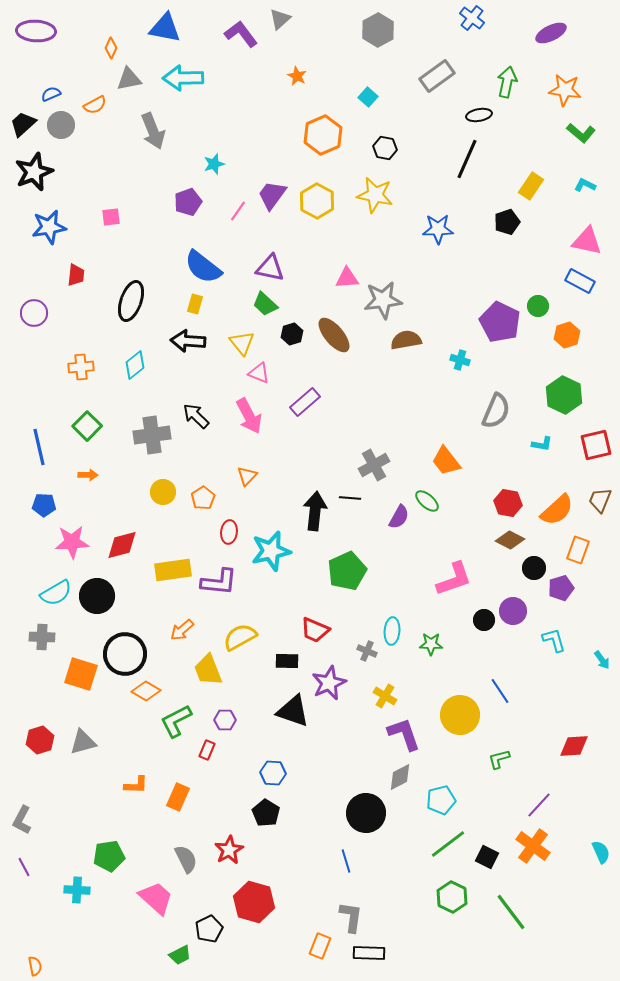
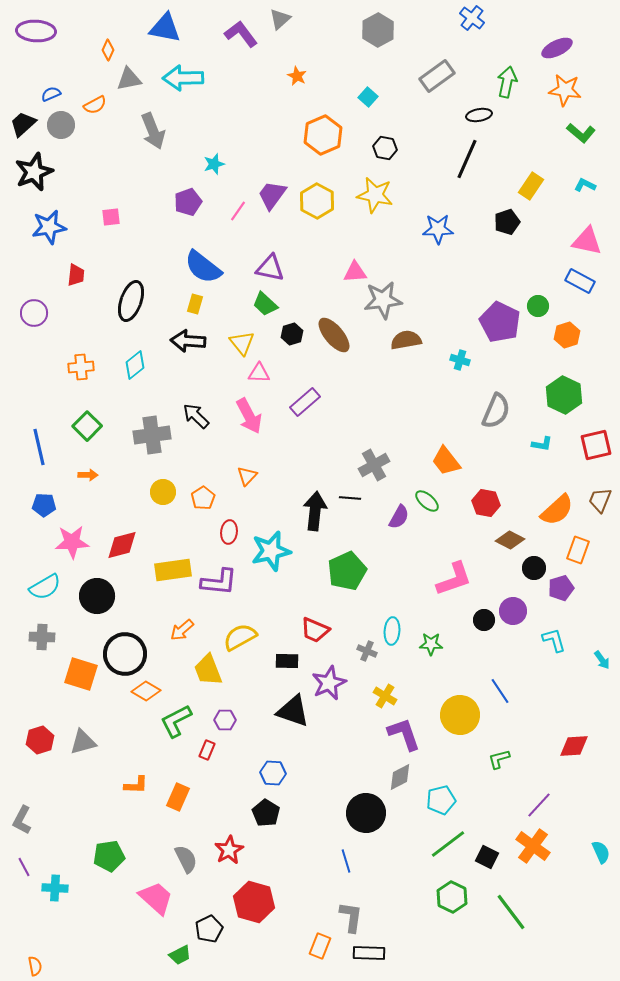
purple ellipse at (551, 33): moved 6 px right, 15 px down
orange diamond at (111, 48): moved 3 px left, 2 px down
pink triangle at (347, 278): moved 8 px right, 6 px up
pink triangle at (259, 373): rotated 20 degrees counterclockwise
red hexagon at (508, 503): moved 22 px left
cyan semicircle at (56, 593): moved 11 px left, 6 px up
cyan cross at (77, 890): moved 22 px left, 2 px up
